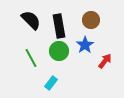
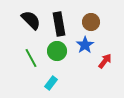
brown circle: moved 2 px down
black rectangle: moved 2 px up
green circle: moved 2 px left
